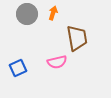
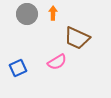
orange arrow: rotated 16 degrees counterclockwise
brown trapezoid: rotated 124 degrees clockwise
pink semicircle: rotated 18 degrees counterclockwise
